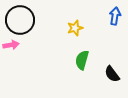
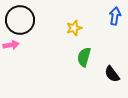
yellow star: moved 1 px left
green semicircle: moved 2 px right, 3 px up
